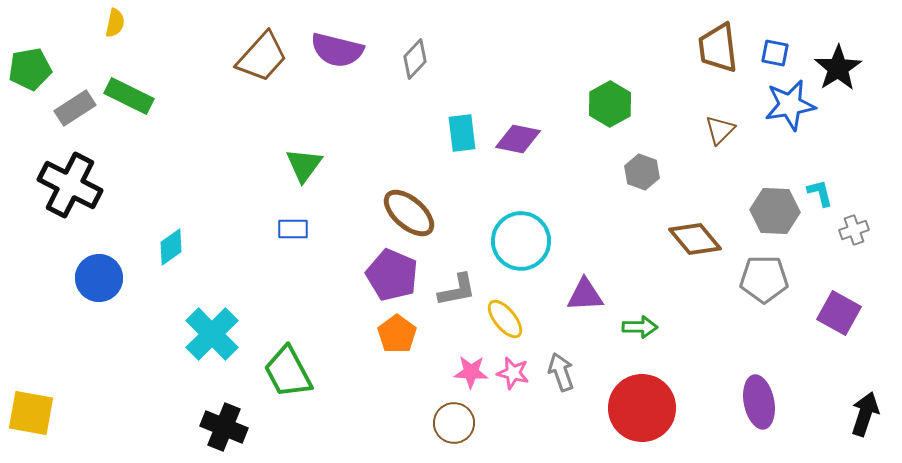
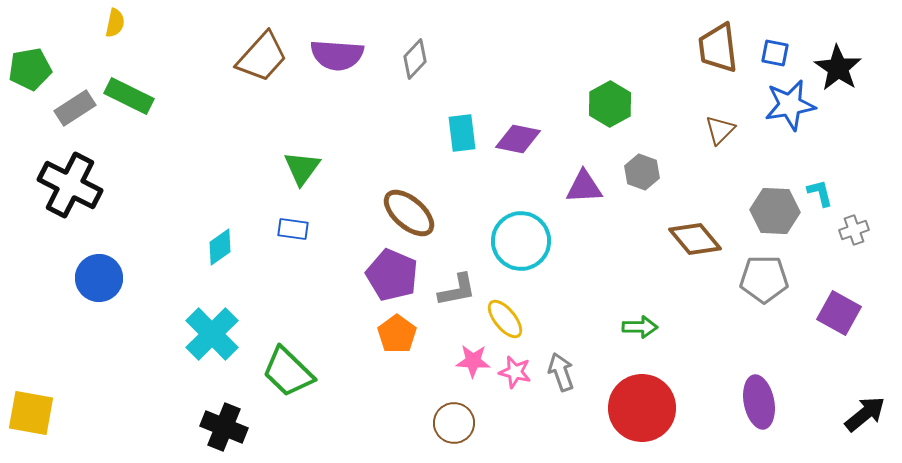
purple semicircle at (337, 50): moved 5 px down; rotated 10 degrees counterclockwise
black star at (838, 68): rotated 6 degrees counterclockwise
green triangle at (304, 165): moved 2 px left, 3 px down
blue rectangle at (293, 229): rotated 8 degrees clockwise
cyan diamond at (171, 247): moved 49 px right
purple triangle at (585, 295): moved 1 px left, 108 px up
green trapezoid at (288, 372): rotated 18 degrees counterclockwise
pink star at (471, 372): moved 2 px right, 11 px up
pink star at (513, 373): moved 2 px right, 1 px up
black arrow at (865, 414): rotated 33 degrees clockwise
